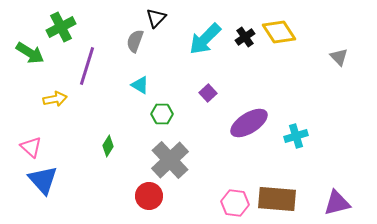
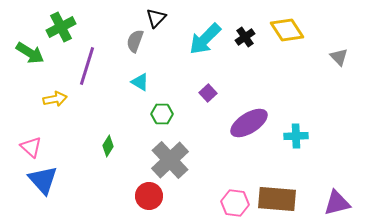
yellow diamond: moved 8 px right, 2 px up
cyan triangle: moved 3 px up
cyan cross: rotated 15 degrees clockwise
